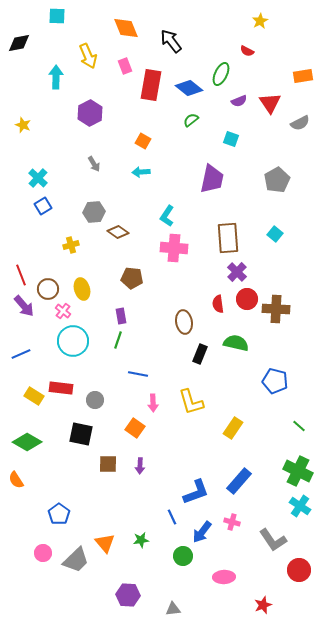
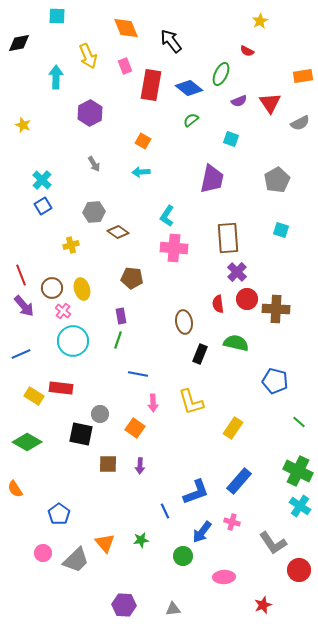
cyan cross at (38, 178): moved 4 px right, 2 px down
cyan square at (275, 234): moved 6 px right, 4 px up; rotated 21 degrees counterclockwise
brown circle at (48, 289): moved 4 px right, 1 px up
gray circle at (95, 400): moved 5 px right, 14 px down
green line at (299, 426): moved 4 px up
orange semicircle at (16, 480): moved 1 px left, 9 px down
blue line at (172, 517): moved 7 px left, 6 px up
gray L-shape at (273, 540): moved 3 px down
purple hexagon at (128, 595): moved 4 px left, 10 px down
